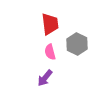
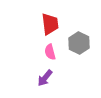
gray hexagon: moved 2 px right, 1 px up
